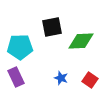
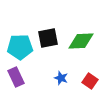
black square: moved 4 px left, 11 px down
red square: moved 1 px down
